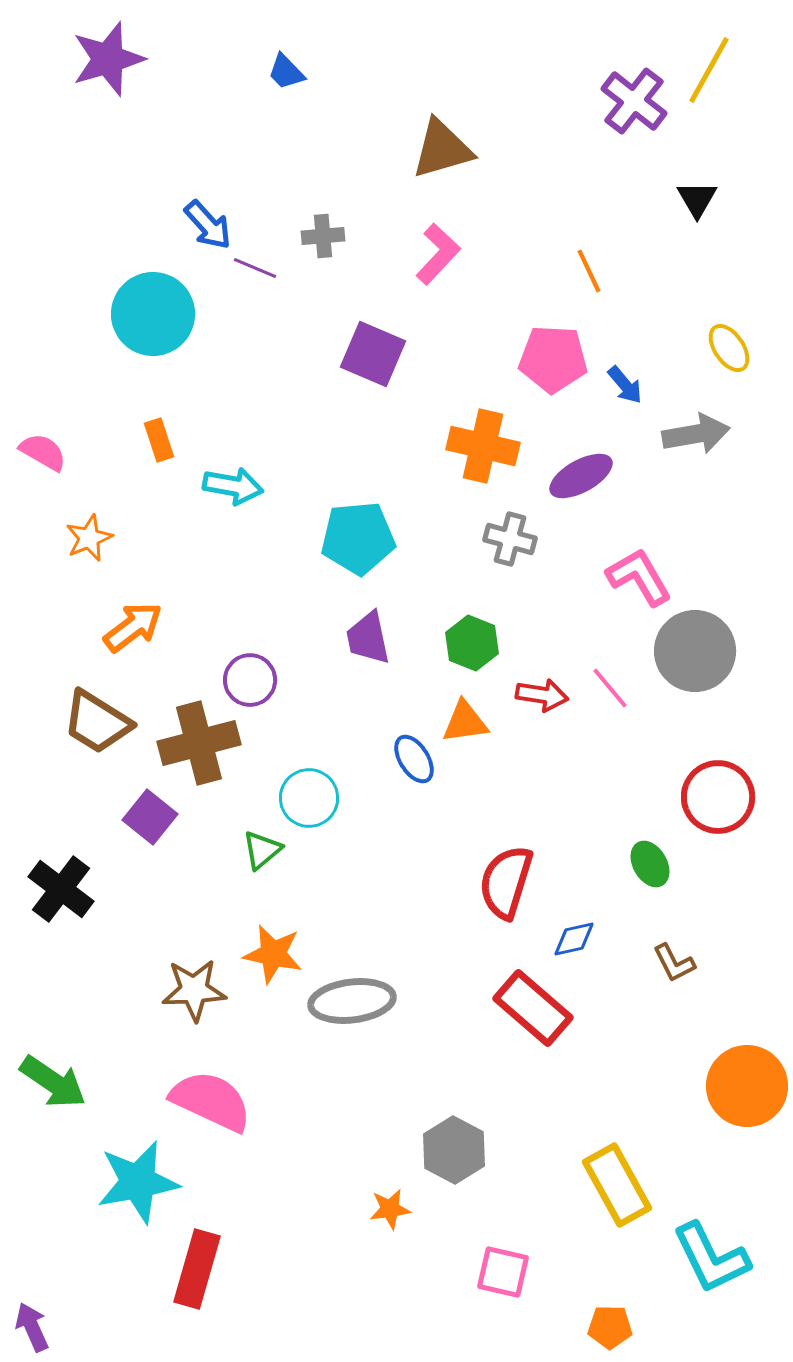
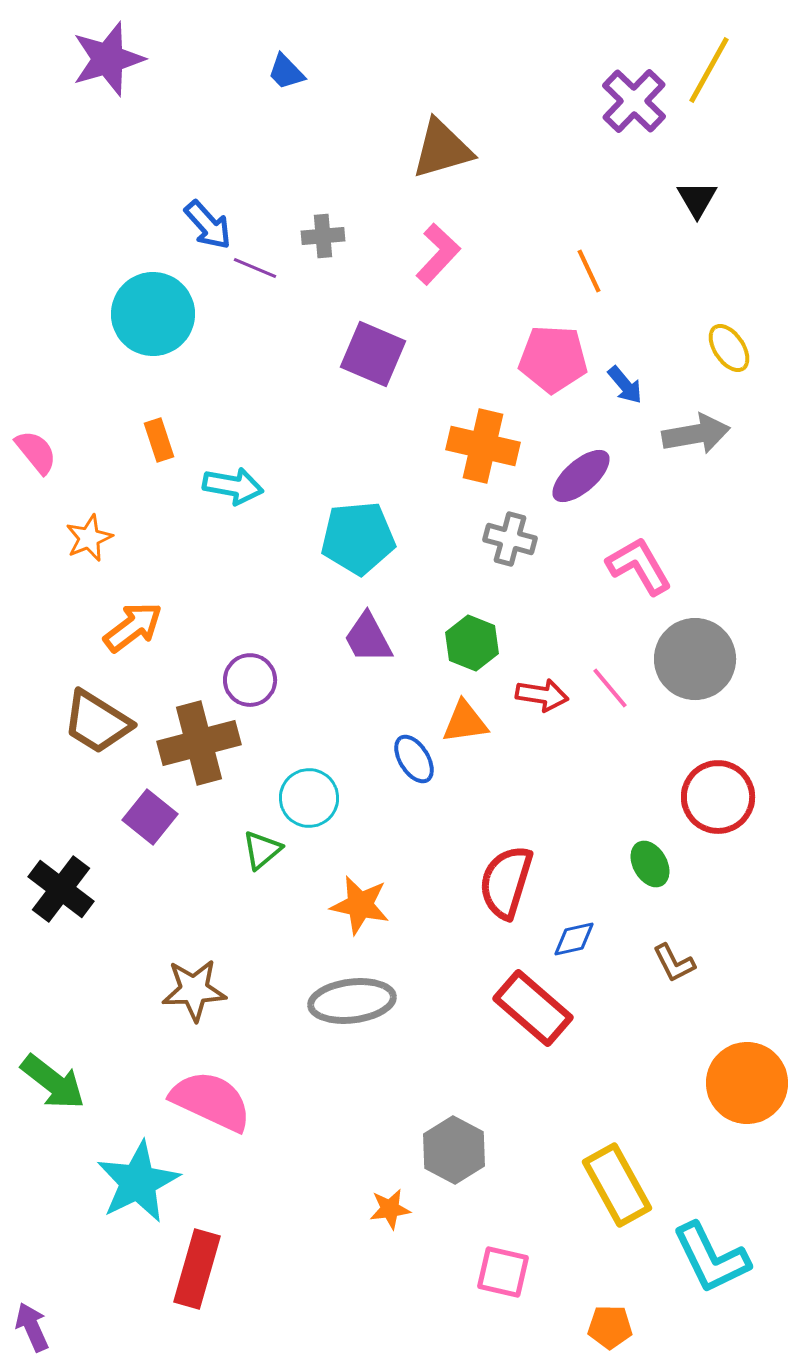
purple cross at (634, 101): rotated 6 degrees clockwise
pink semicircle at (43, 452): moved 7 px left; rotated 21 degrees clockwise
purple ellipse at (581, 476): rotated 12 degrees counterclockwise
pink L-shape at (639, 577): moved 11 px up
purple trapezoid at (368, 638): rotated 16 degrees counterclockwise
gray circle at (695, 651): moved 8 px down
orange star at (273, 954): moved 87 px right, 49 px up
green arrow at (53, 1082): rotated 4 degrees clockwise
orange circle at (747, 1086): moved 3 px up
cyan star at (138, 1182): rotated 16 degrees counterclockwise
